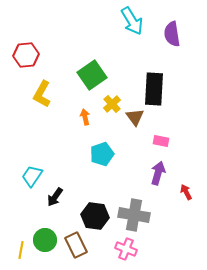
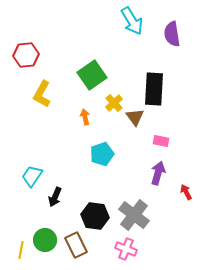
yellow cross: moved 2 px right, 1 px up
black arrow: rotated 12 degrees counterclockwise
gray cross: rotated 28 degrees clockwise
